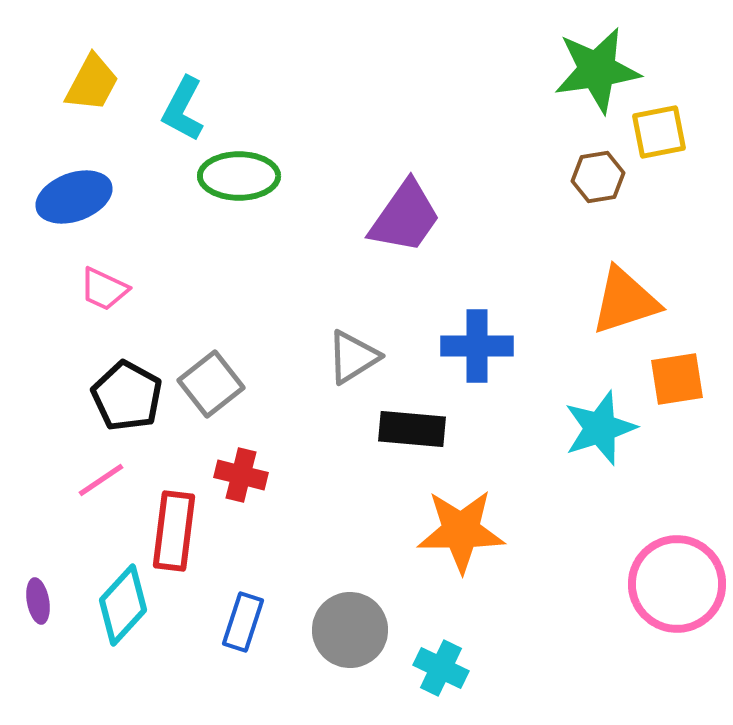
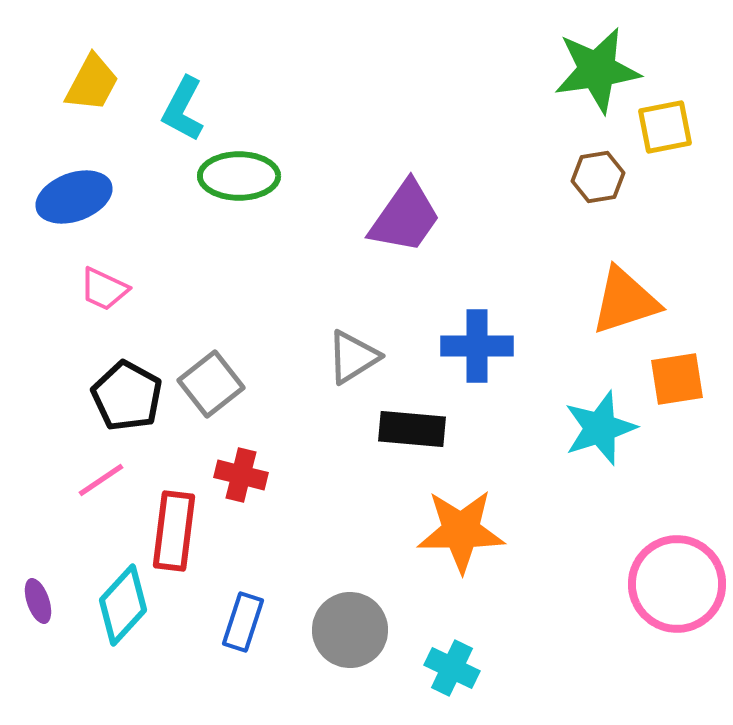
yellow square: moved 6 px right, 5 px up
purple ellipse: rotated 9 degrees counterclockwise
cyan cross: moved 11 px right
